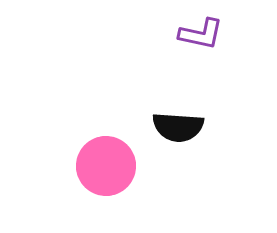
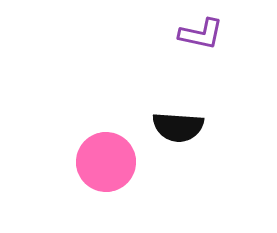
pink circle: moved 4 px up
